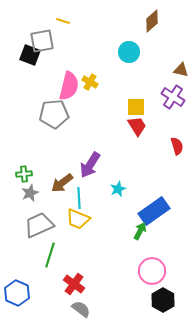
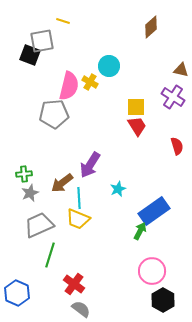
brown diamond: moved 1 px left, 6 px down
cyan circle: moved 20 px left, 14 px down
